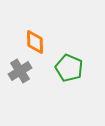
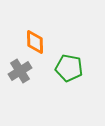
green pentagon: rotated 12 degrees counterclockwise
